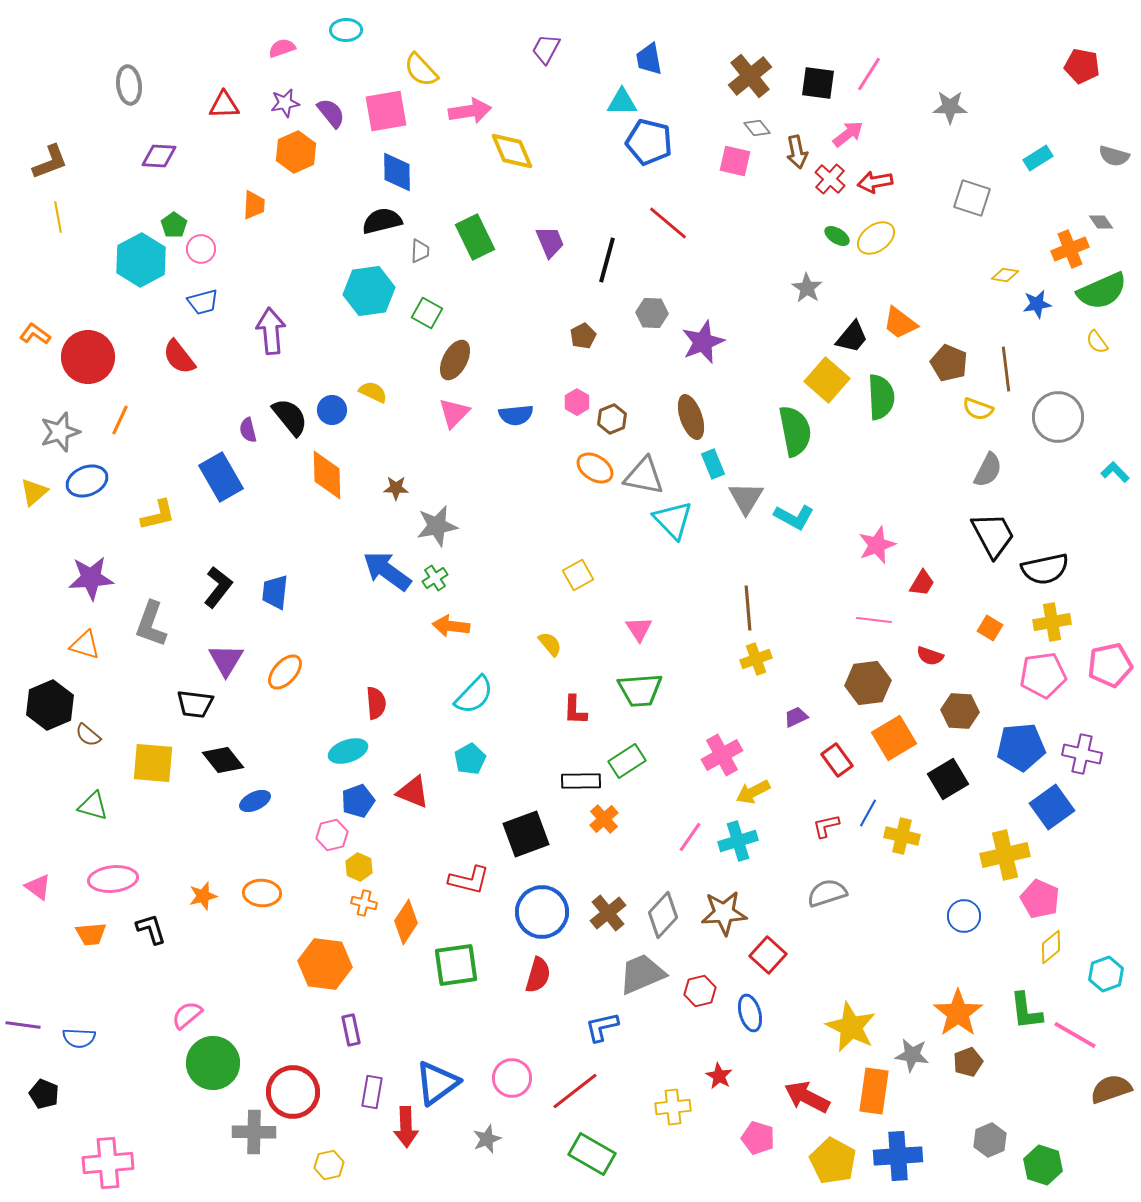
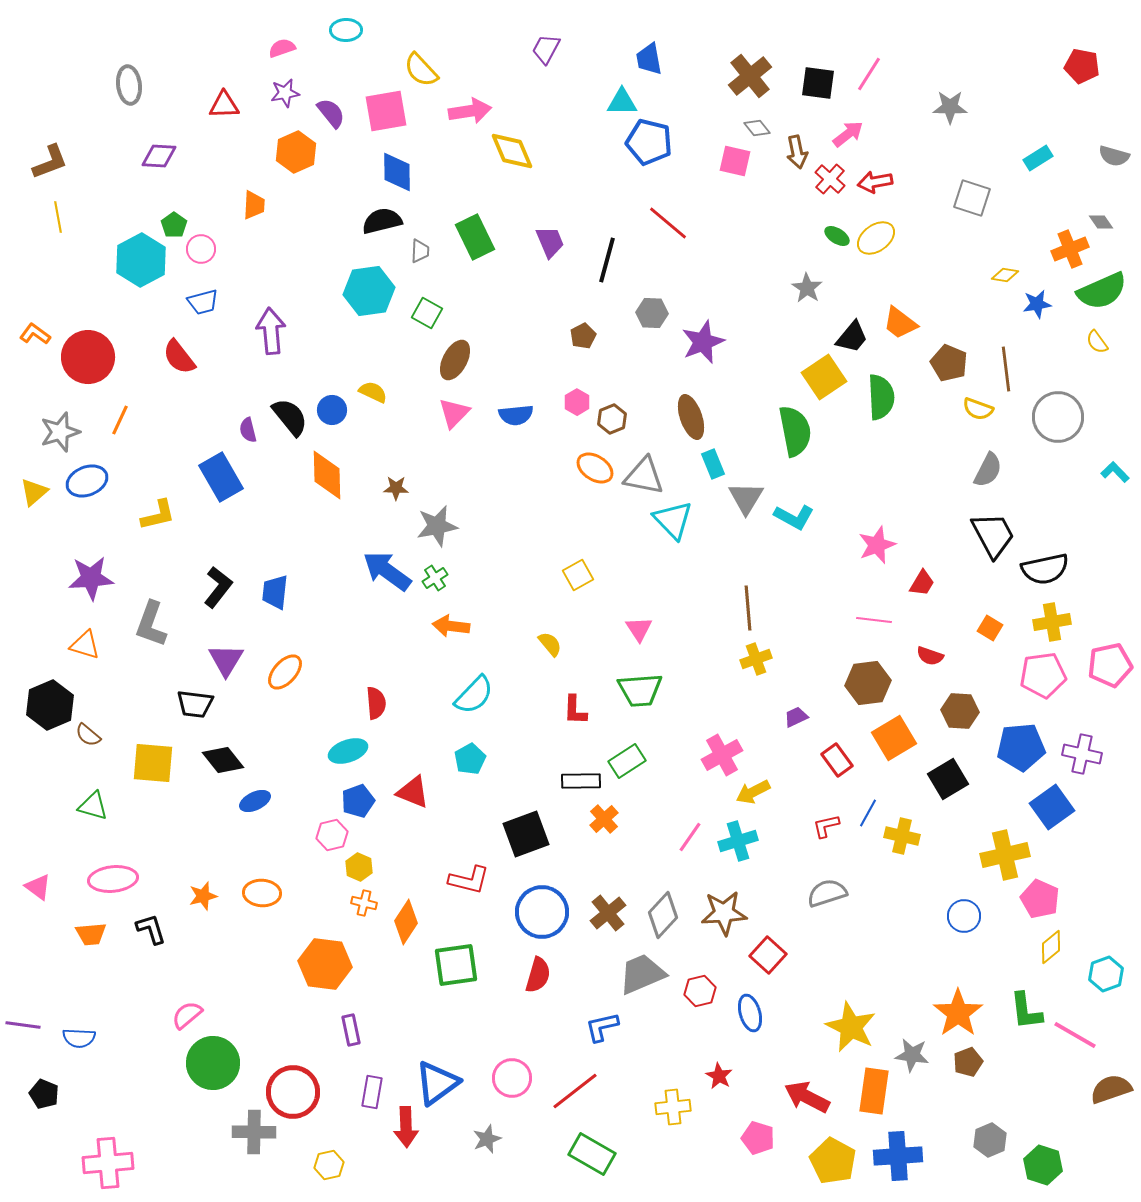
purple star at (285, 103): moved 10 px up
yellow square at (827, 380): moved 3 px left, 3 px up; rotated 15 degrees clockwise
